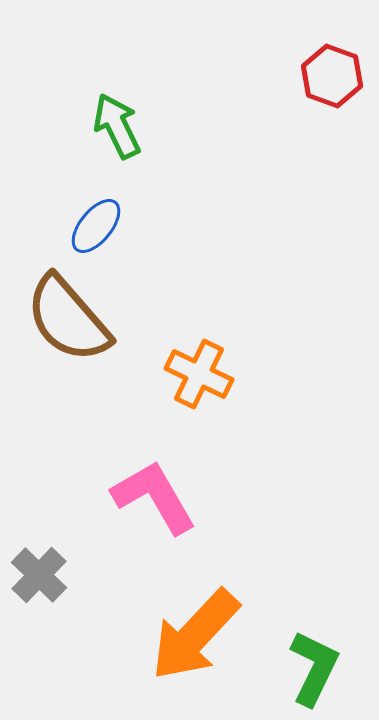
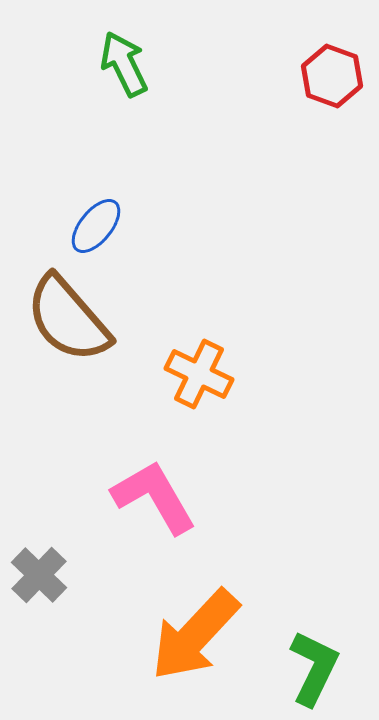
green arrow: moved 7 px right, 62 px up
